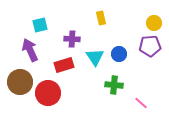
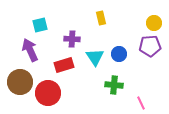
pink line: rotated 24 degrees clockwise
